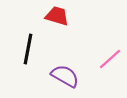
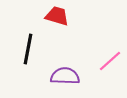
pink line: moved 2 px down
purple semicircle: rotated 28 degrees counterclockwise
